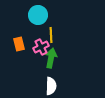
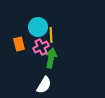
cyan circle: moved 12 px down
white semicircle: moved 7 px left, 1 px up; rotated 30 degrees clockwise
